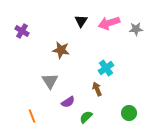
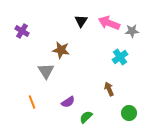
pink arrow: rotated 40 degrees clockwise
gray star: moved 4 px left, 2 px down
cyan cross: moved 14 px right, 11 px up
gray triangle: moved 4 px left, 10 px up
brown arrow: moved 12 px right
orange line: moved 14 px up
